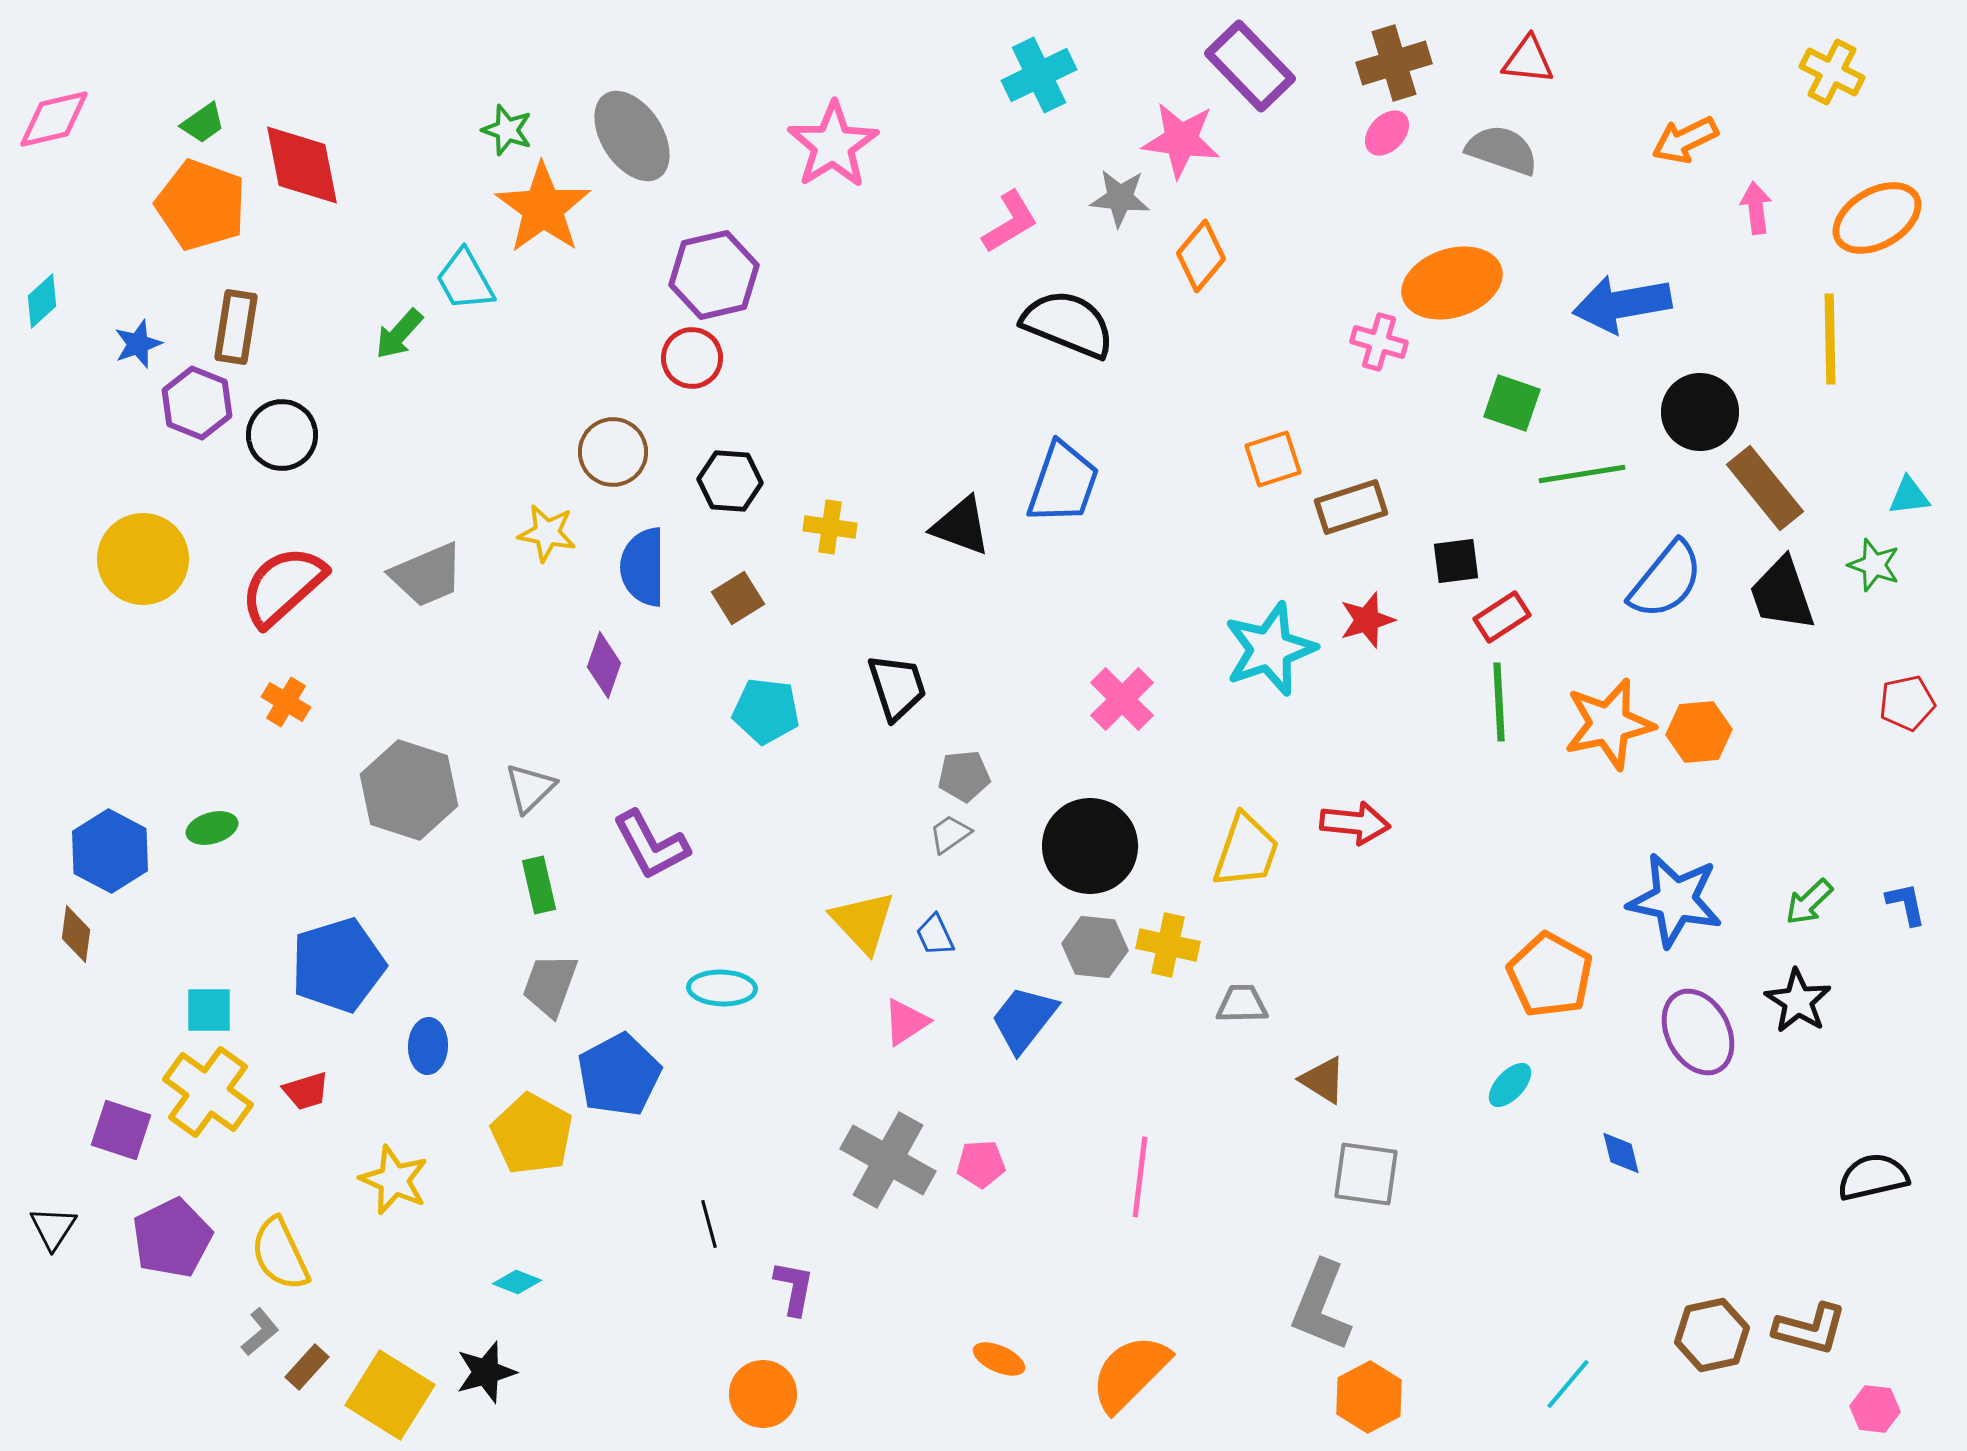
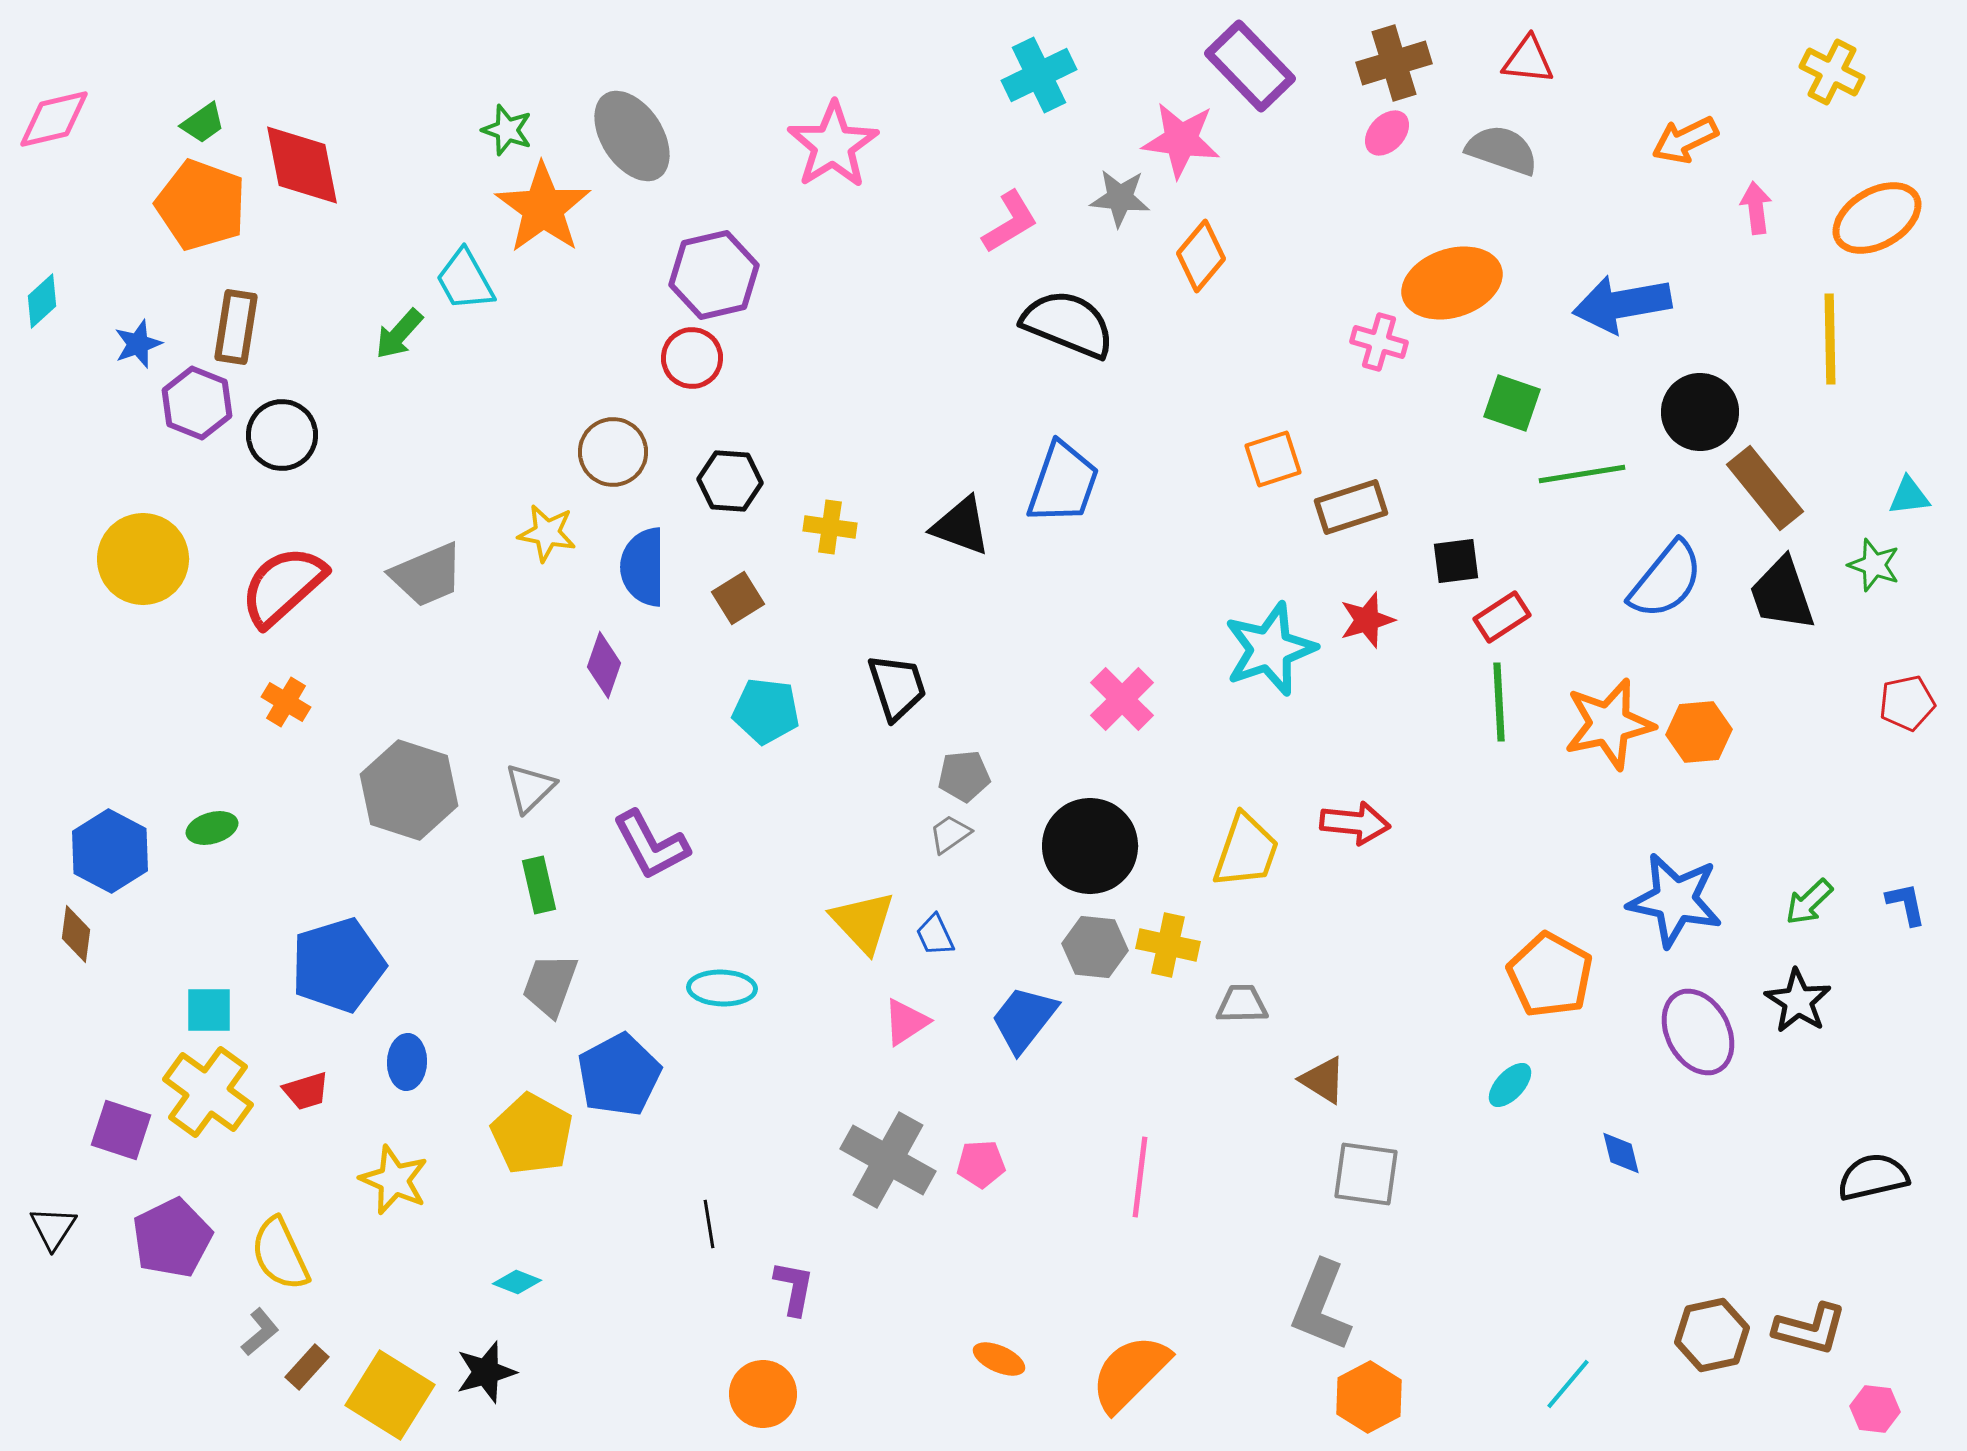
blue ellipse at (428, 1046): moved 21 px left, 16 px down
black line at (709, 1224): rotated 6 degrees clockwise
